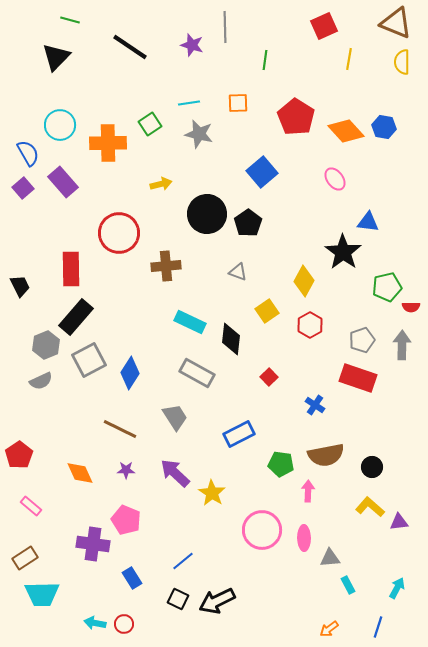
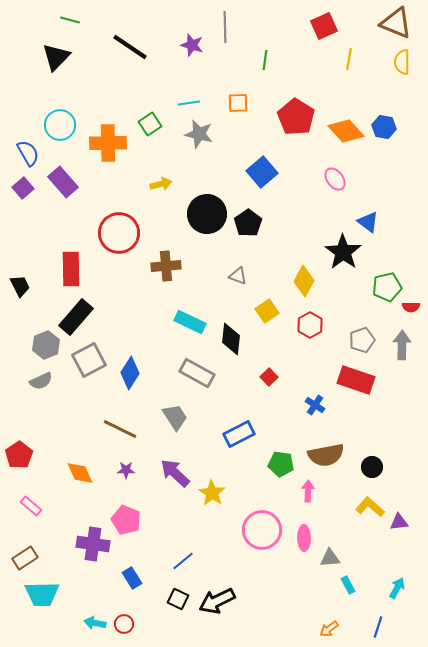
blue triangle at (368, 222): rotated 30 degrees clockwise
gray triangle at (238, 272): moved 4 px down
red rectangle at (358, 378): moved 2 px left, 2 px down
